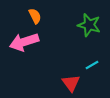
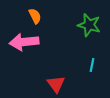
pink arrow: rotated 12 degrees clockwise
cyan line: rotated 48 degrees counterclockwise
red triangle: moved 15 px left, 1 px down
